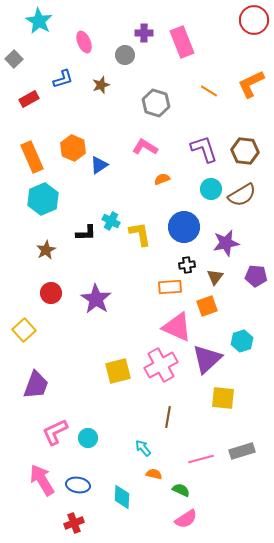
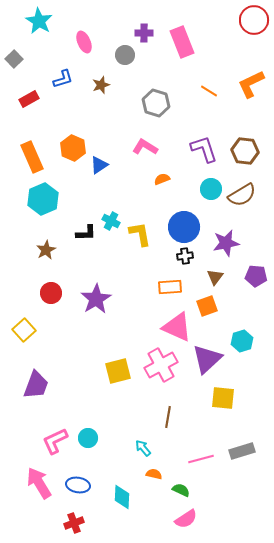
black cross at (187, 265): moved 2 px left, 9 px up
purple star at (96, 299): rotated 8 degrees clockwise
pink L-shape at (55, 432): moved 9 px down
pink arrow at (42, 480): moved 3 px left, 3 px down
